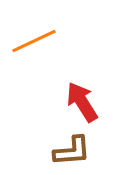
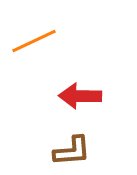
red arrow: moved 2 px left, 6 px up; rotated 57 degrees counterclockwise
